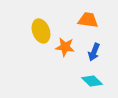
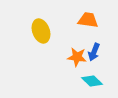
orange star: moved 12 px right, 10 px down
